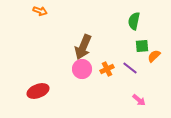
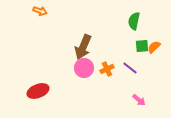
orange semicircle: moved 9 px up
pink circle: moved 2 px right, 1 px up
